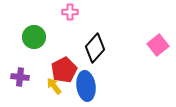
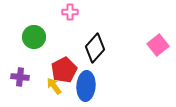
blue ellipse: rotated 12 degrees clockwise
